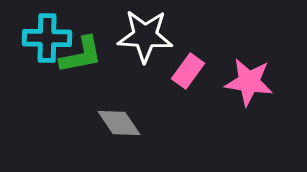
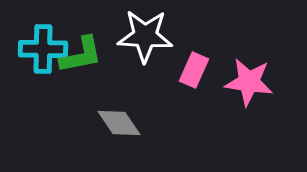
cyan cross: moved 4 px left, 11 px down
pink rectangle: moved 6 px right, 1 px up; rotated 12 degrees counterclockwise
